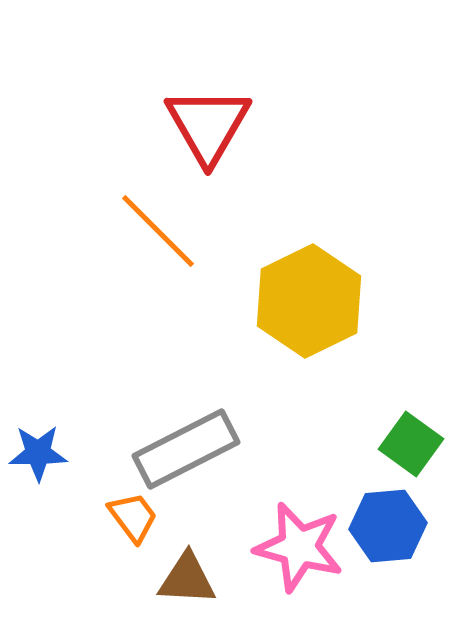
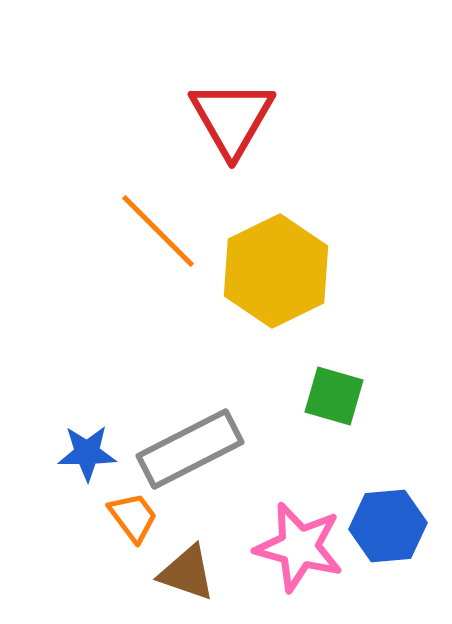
red triangle: moved 24 px right, 7 px up
yellow hexagon: moved 33 px left, 30 px up
green square: moved 77 px left, 48 px up; rotated 20 degrees counterclockwise
gray rectangle: moved 4 px right
blue star: moved 49 px right
brown triangle: moved 6 px up; rotated 16 degrees clockwise
